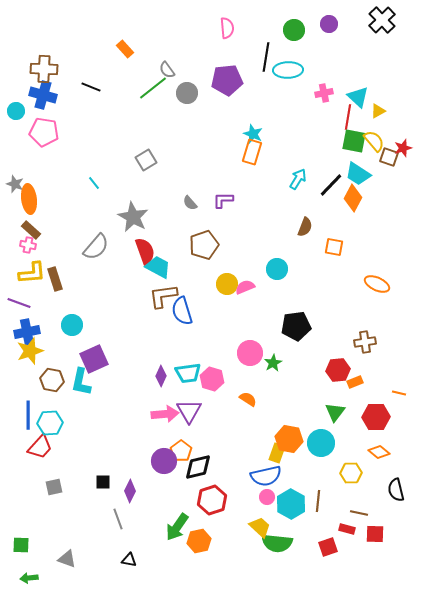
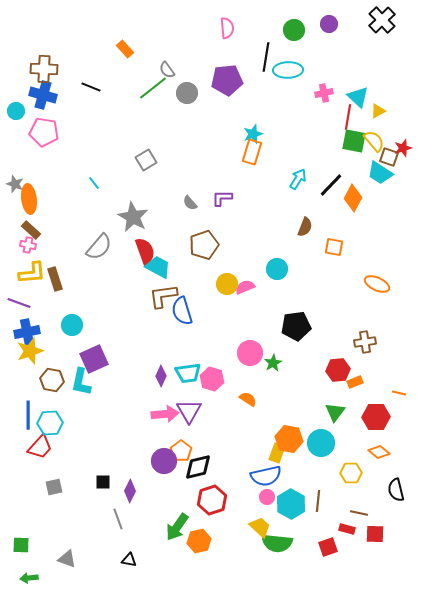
cyan star at (253, 134): rotated 30 degrees clockwise
cyan trapezoid at (358, 174): moved 22 px right, 1 px up
purple L-shape at (223, 200): moved 1 px left, 2 px up
gray semicircle at (96, 247): moved 3 px right
